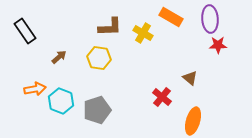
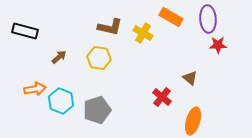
purple ellipse: moved 2 px left
brown L-shape: rotated 15 degrees clockwise
black rectangle: rotated 40 degrees counterclockwise
